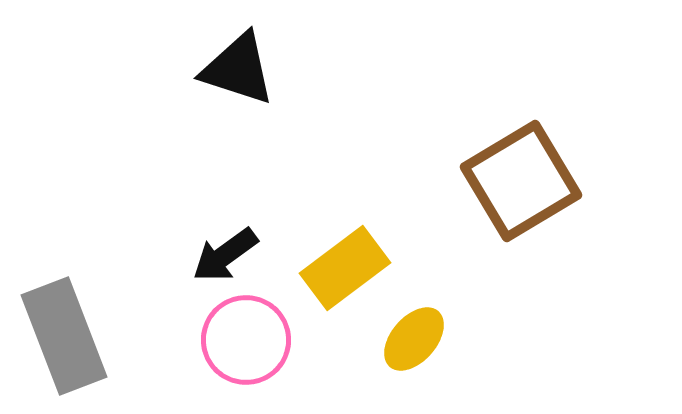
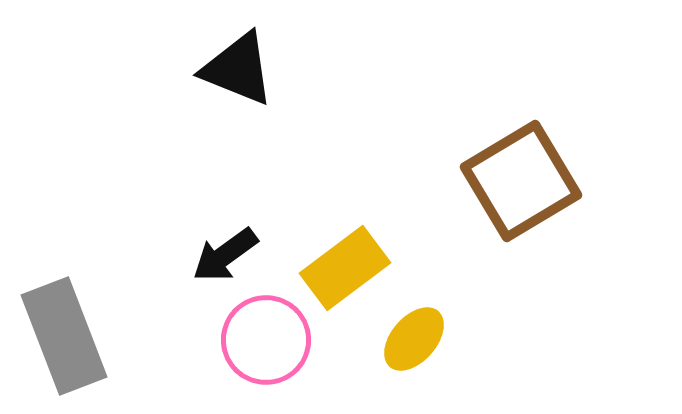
black triangle: rotated 4 degrees clockwise
pink circle: moved 20 px right
